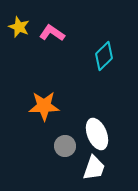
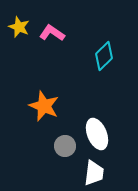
orange star: rotated 24 degrees clockwise
white trapezoid: moved 5 px down; rotated 12 degrees counterclockwise
